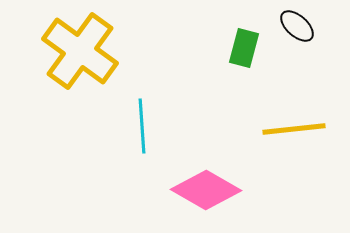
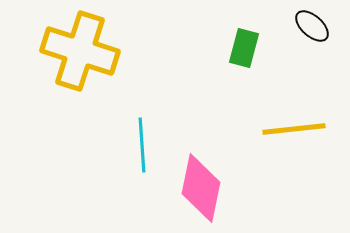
black ellipse: moved 15 px right
yellow cross: rotated 18 degrees counterclockwise
cyan line: moved 19 px down
pink diamond: moved 5 px left, 2 px up; rotated 72 degrees clockwise
